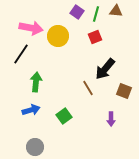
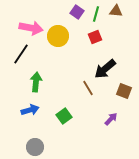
black arrow: rotated 10 degrees clockwise
blue arrow: moved 1 px left
purple arrow: rotated 136 degrees counterclockwise
